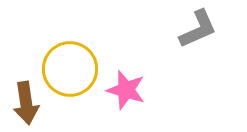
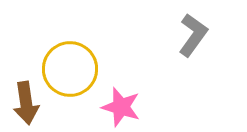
gray L-shape: moved 5 px left, 6 px down; rotated 30 degrees counterclockwise
pink star: moved 5 px left, 17 px down
